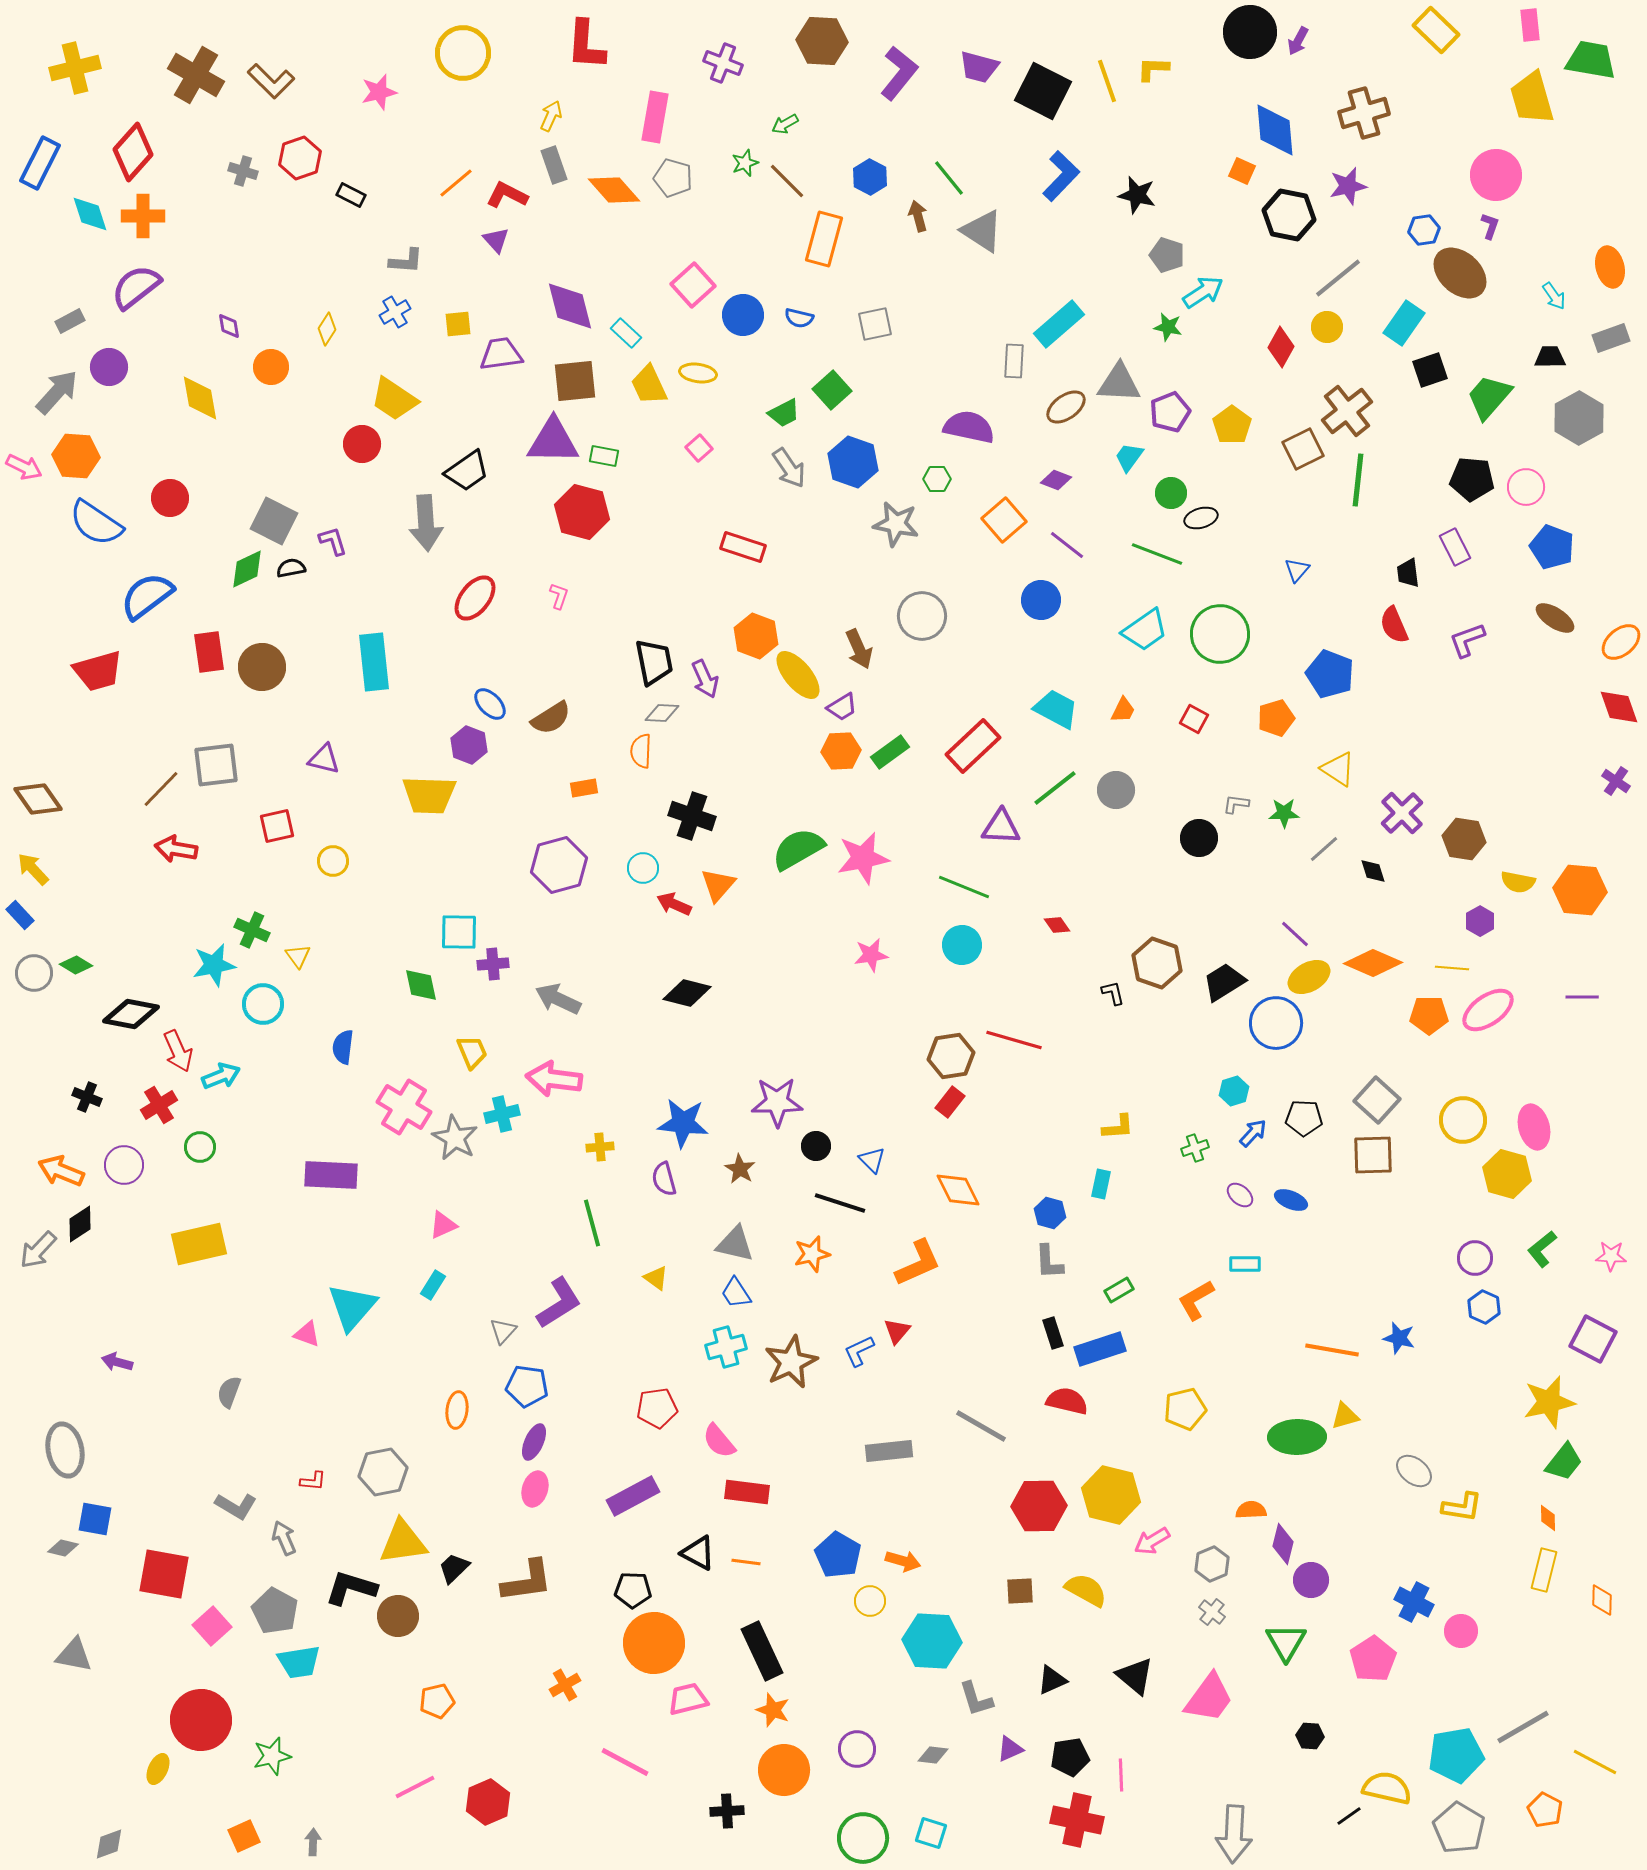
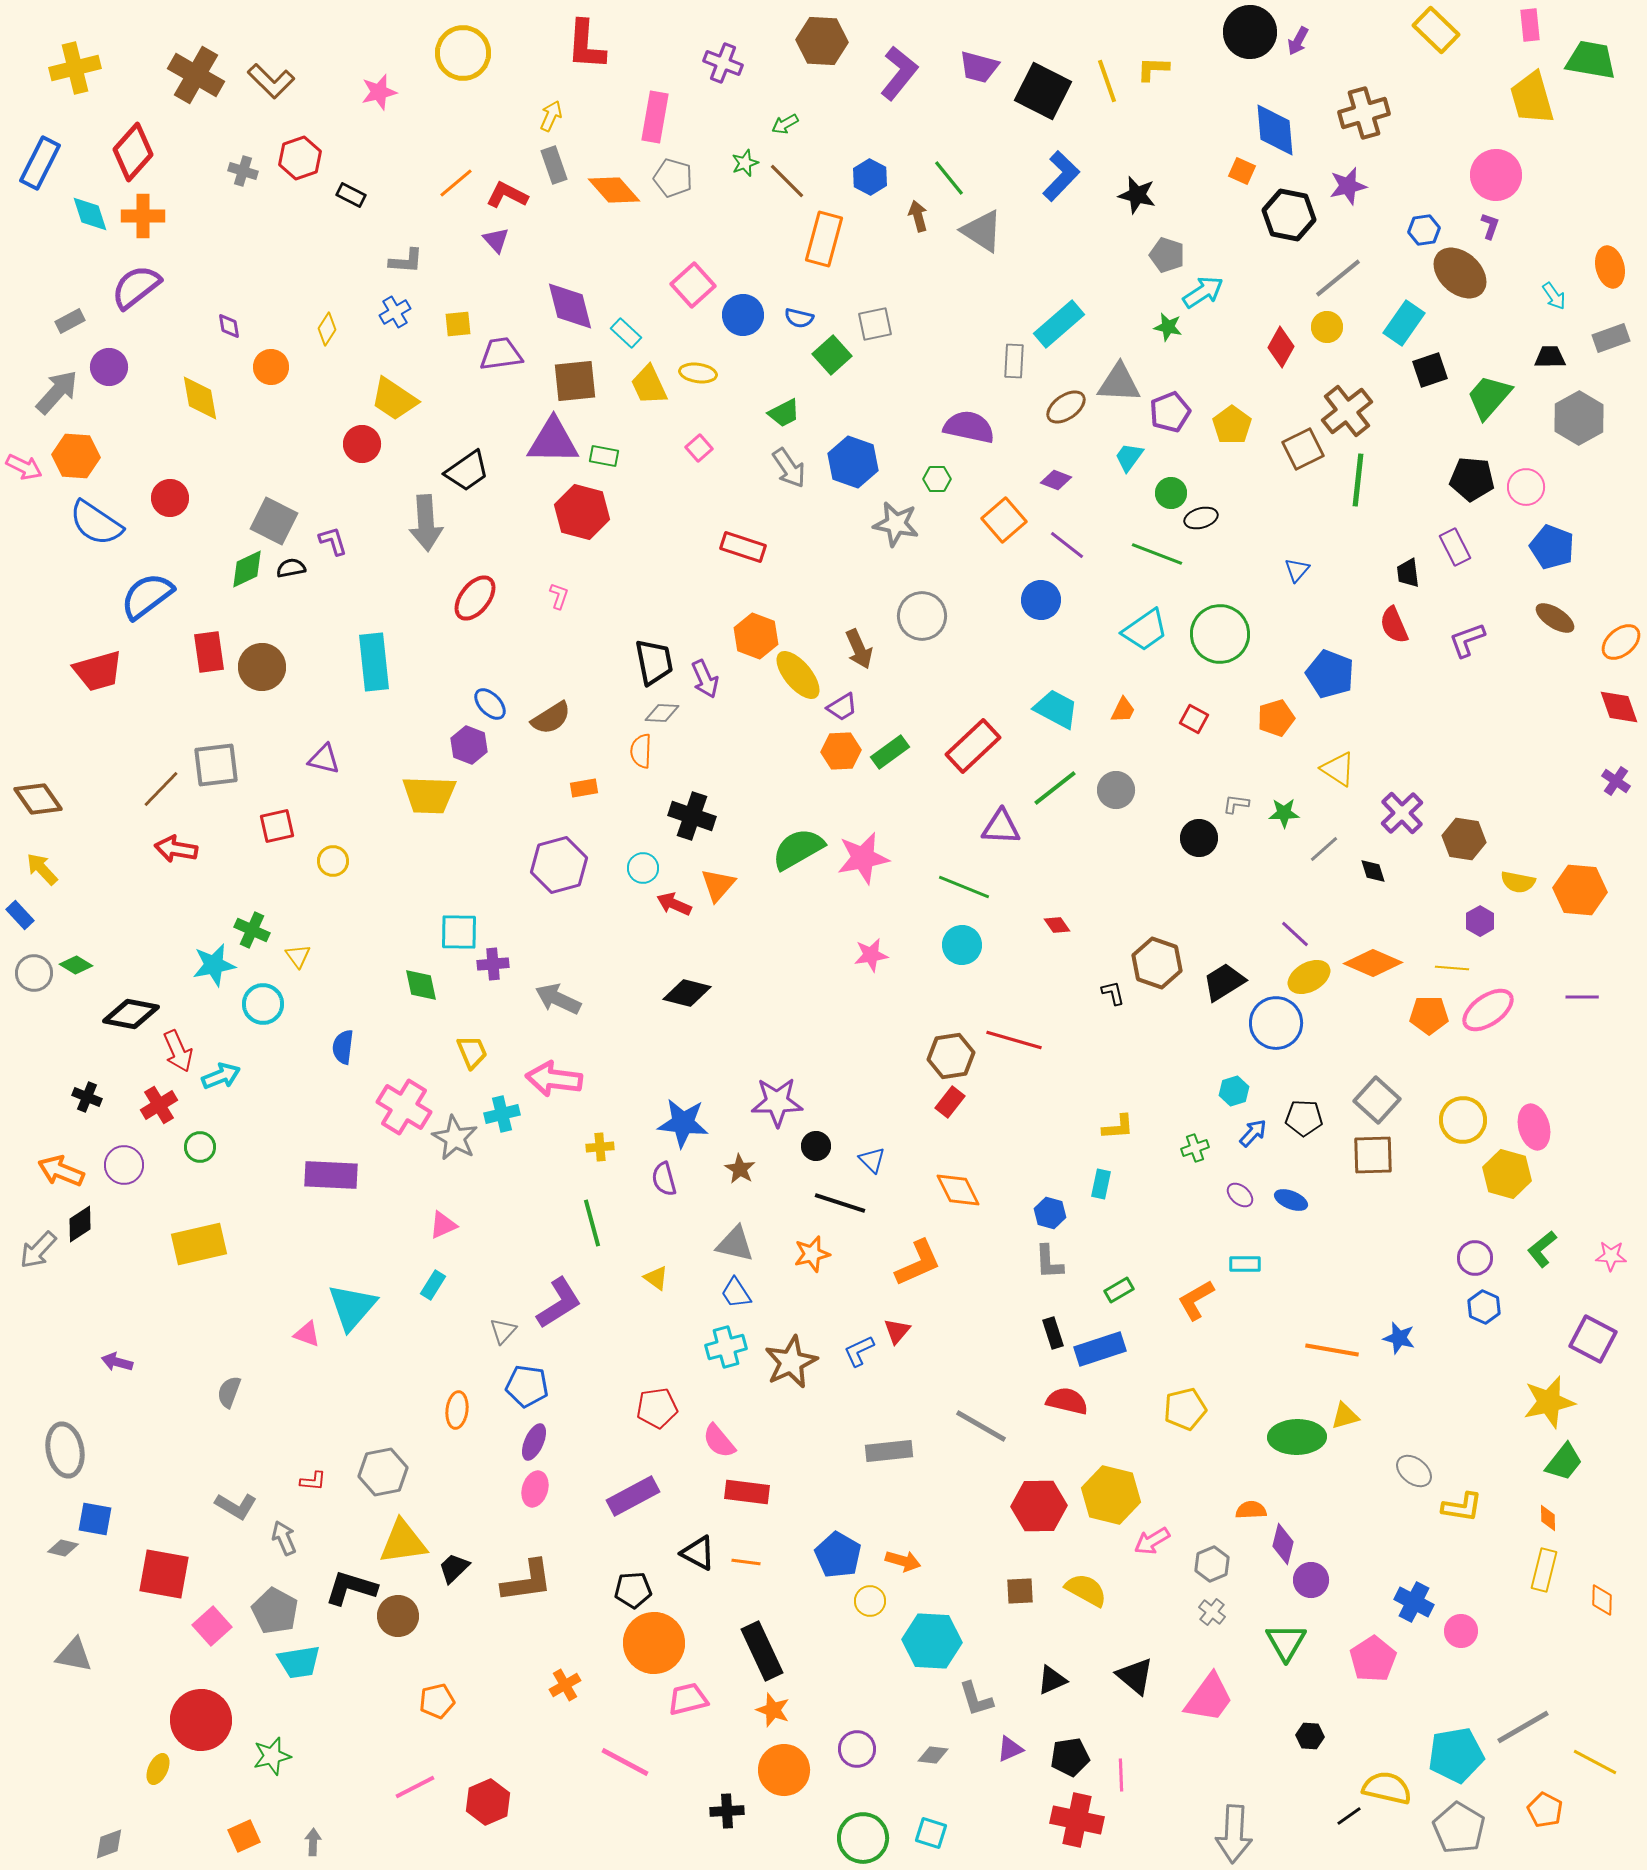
green square at (832, 390): moved 35 px up
yellow arrow at (33, 869): moved 9 px right
black pentagon at (633, 1590): rotated 6 degrees counterclockwise
